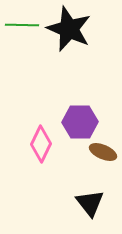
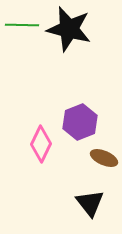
black star: rotated 9 degrees counterclockwise
purple hexagon: rotated 20 degrees counterclockwise
brown ellipse: moved 1 px right, 6 px down
